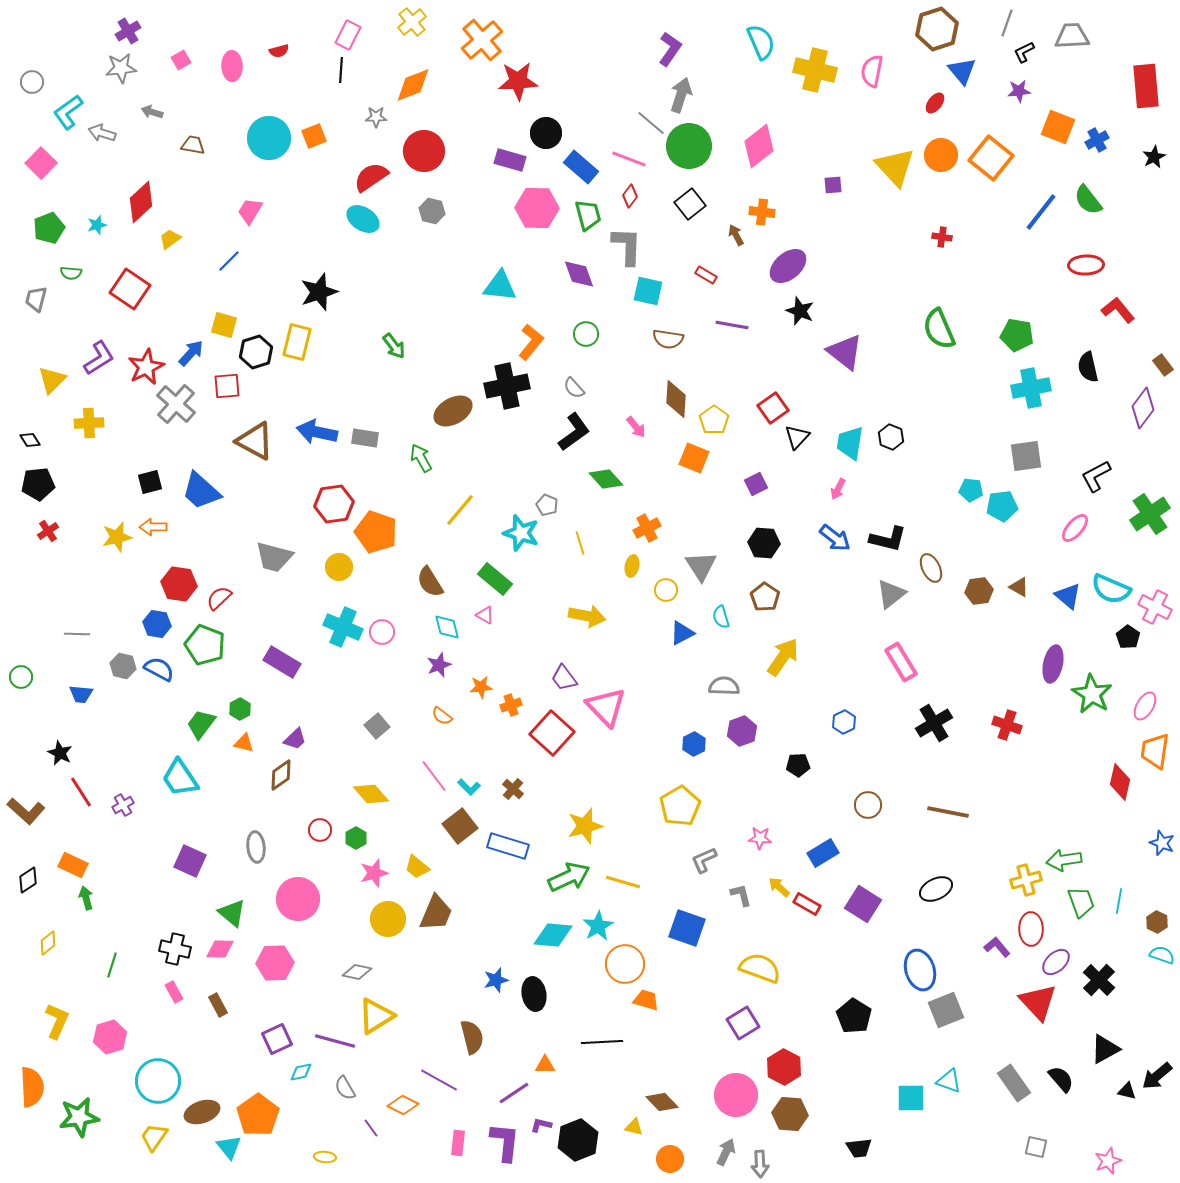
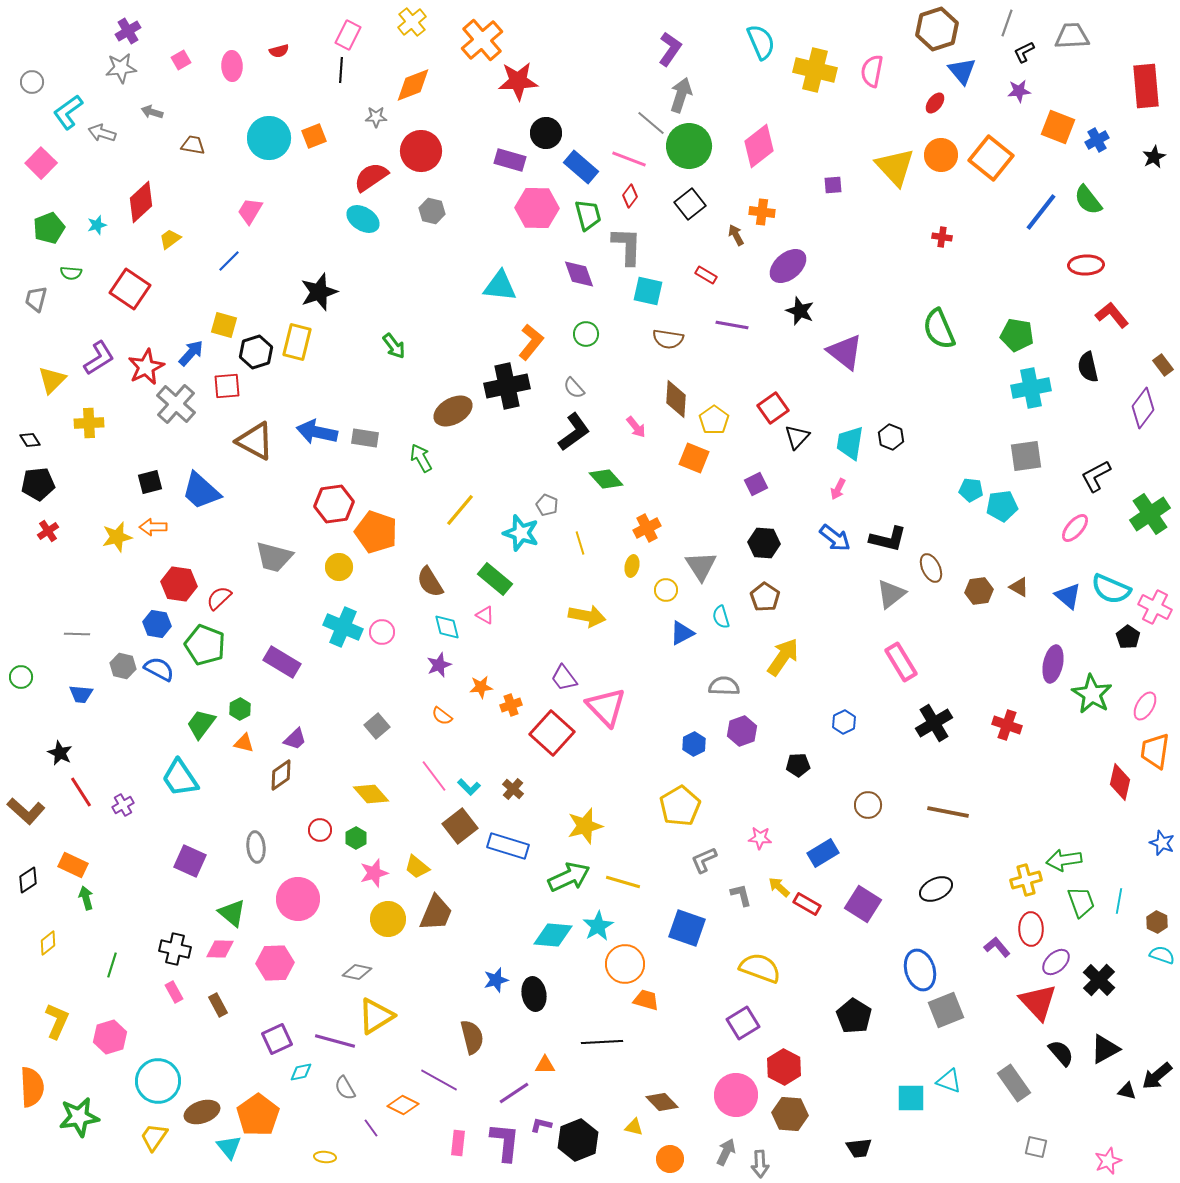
red circle at (424, 151): moved 3 px left
red L-shape at (1118, 310): moved 6 px left, 5 px down
black semicircle at (1061, 1079): moved 26 px up
